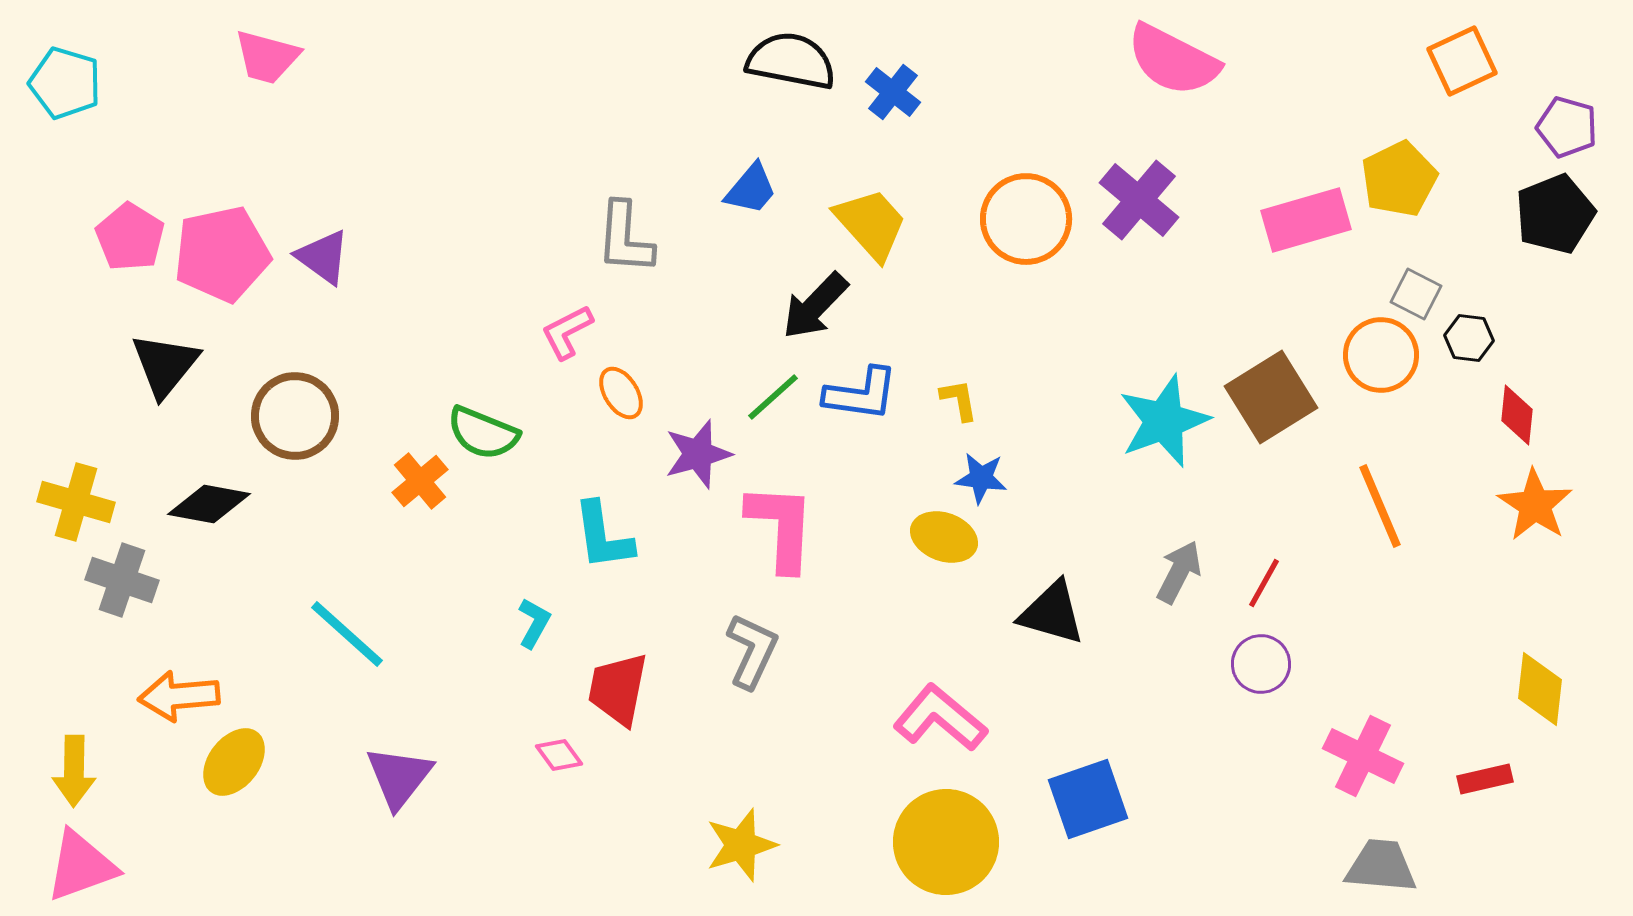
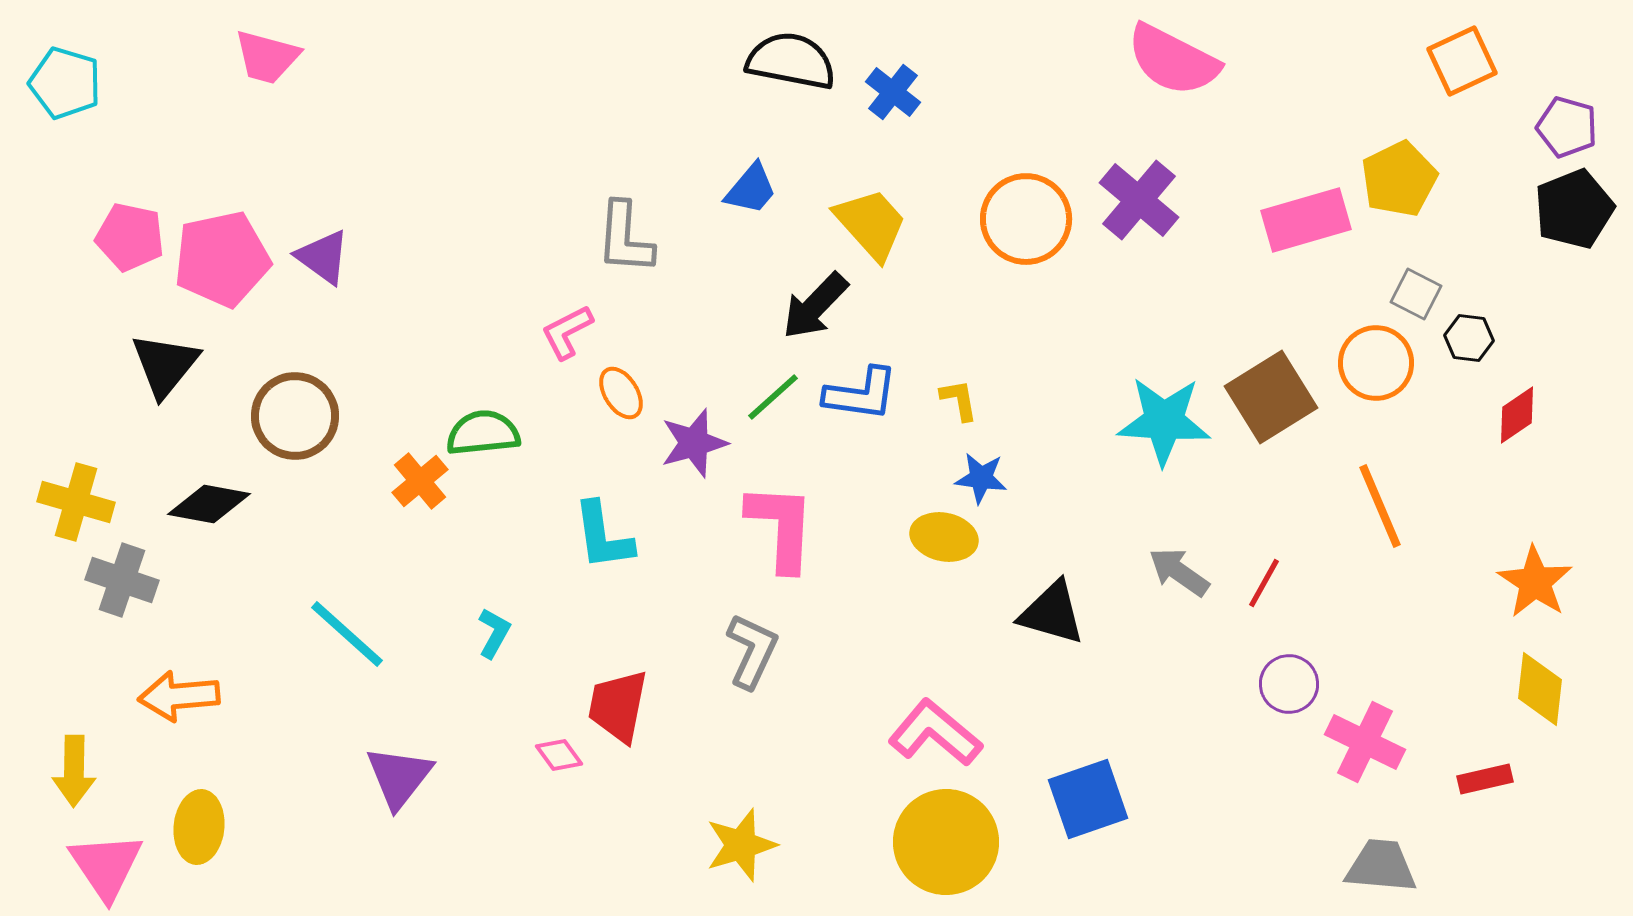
black pentagon at (1555, 214): moved 19 px right, 5 px up
pink pentagon at (130, 237): rotated 20 degrees counterclockwise
pink pentagon at (222, 254): moved 5 px down
orange circle at (1381, 355): moved 5 px left, 8 px down
red diamond at (1517, 415): rotated 50 degrees clockwise
cyan star at (1164, 421): rotated 24 degrees clockwise
green semicircle at (483, 433): rotated 152 degrees clockwise
purple star at (698, 454): moved 4 px left, 11 px up
orange star at (1535, 505): moved 77 px down
yellow ellipse at (944, 537): rotated 8 degrees counterclockwise
gray arrow at (1179, 572): rotated 82 degrees counterclockwise
cyan L-shape at (534, 623): moved 40 px left, 10 px down
purple circle at (1261, 664): moved 28 px right, 20 px down
red trapezoid at (618, 689): moved 17 px down
pink L-shape at (940, 718): moved 5 px left, 15 px down
pink cross at (1363, 756): moved 2 px right, 14 px up
yellow ellipse at (234, 762): moved 35 px left, 65 px down; rotated 32 degrees counterclockwise
pink triangle at (81, 866): moved 25 px right; rotated 44 degrees counterclockwise
